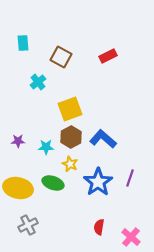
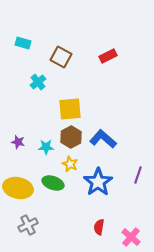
cyan rectangle: rotated 70 degrees counterclockwise
yellow square: rotated 15 degrees clockwise
purple star: moved 1 px down; rotated 16 degrees clockwise
purple line: moved 8 px right, 3 px up
